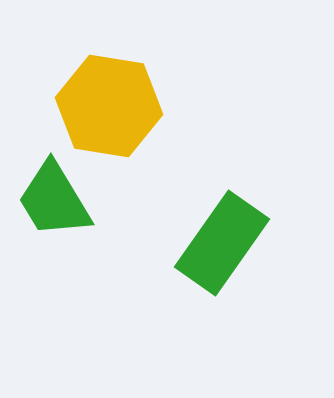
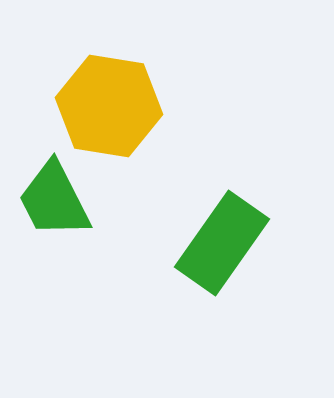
green trapezoid: rotated 4 degrees clockwise
